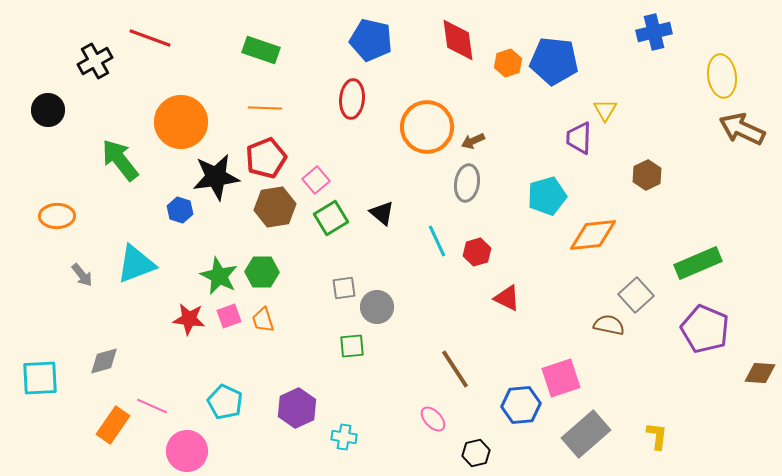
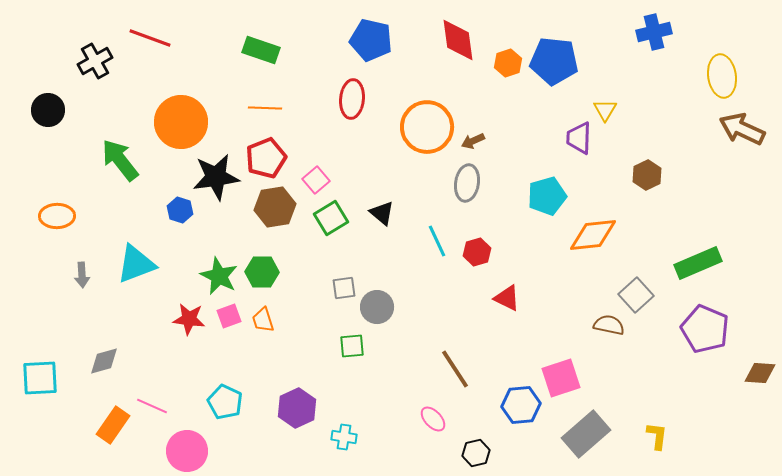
gray arrow at (82, 275): rotated 35 degrees clockwise
